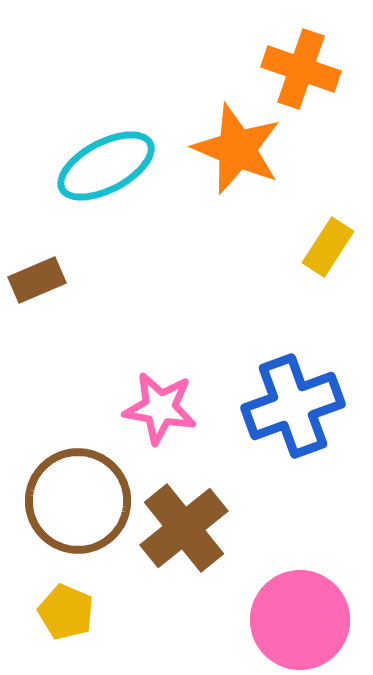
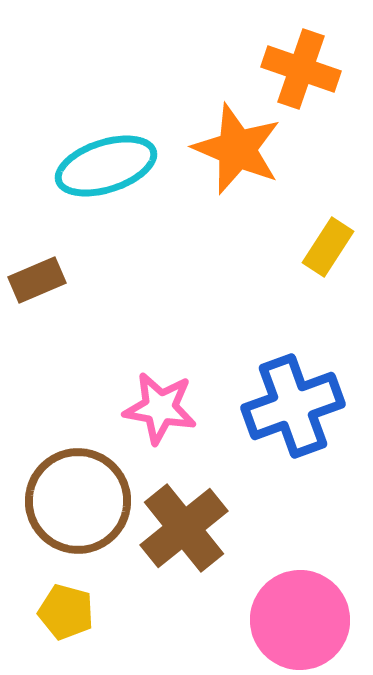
cyan ellipse: rotated 10 degrees clockwise
yellow pentagon: rotated 8 degrees counterclockwise
